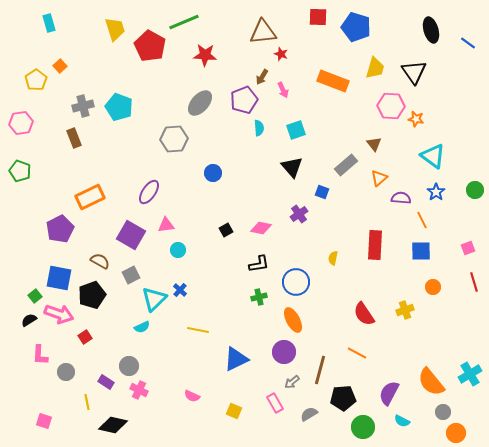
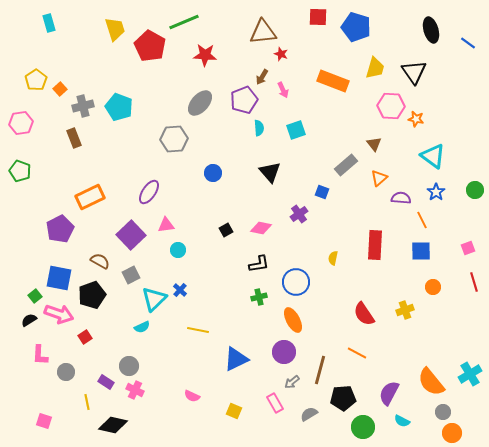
orange square at (60, 66): moved 23 px down
black triangle at (292, 167): moved 22 px left, 5 px down
purple square at (131, 235): rotated 16 degrees clockwise
pink cross at (139, 390): moved 4 px left
orange circle at (456, 433): moved 4 px left
